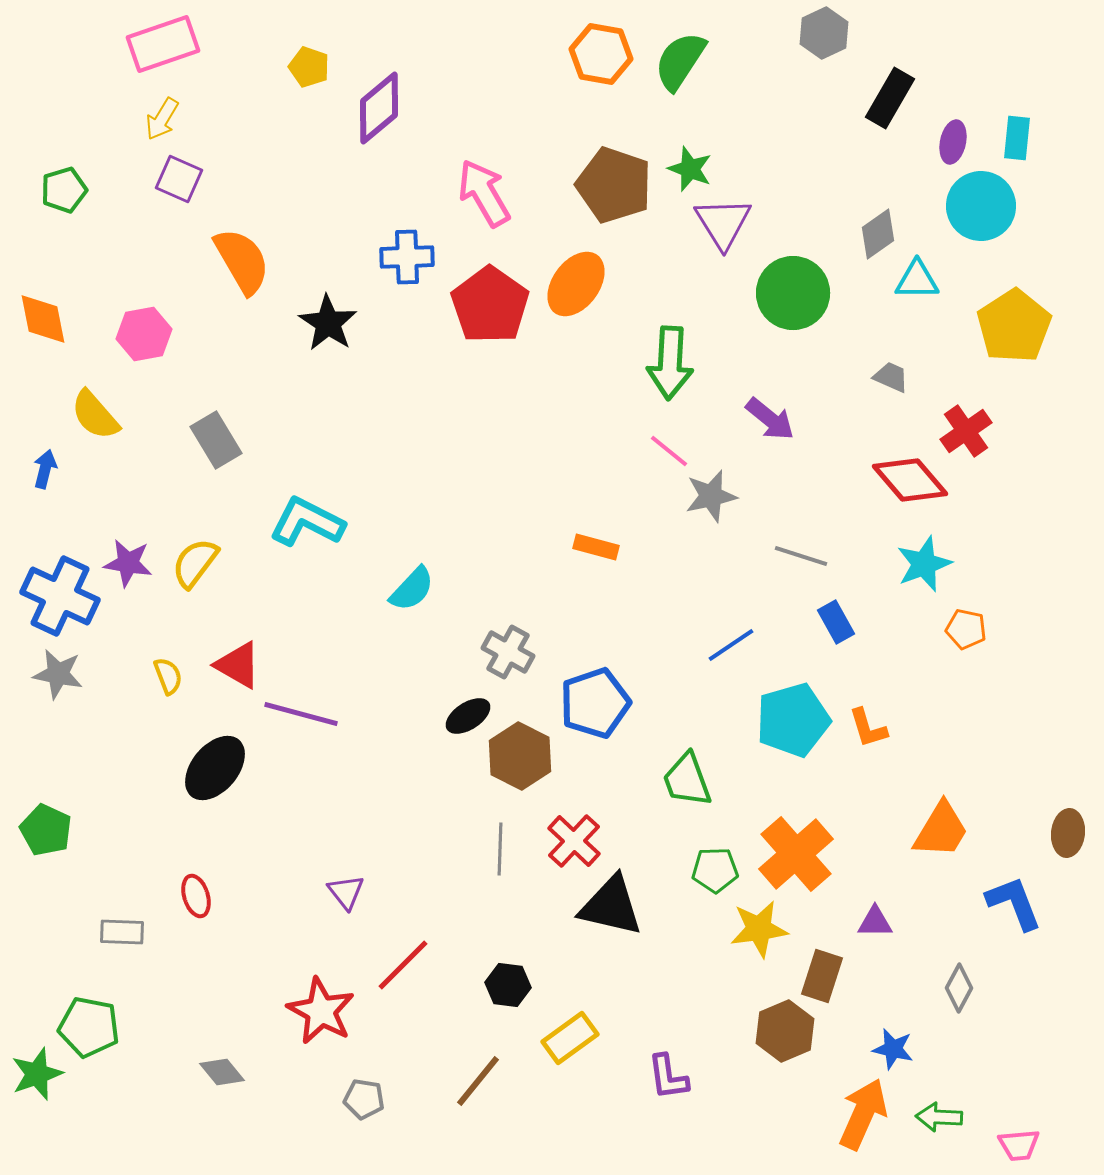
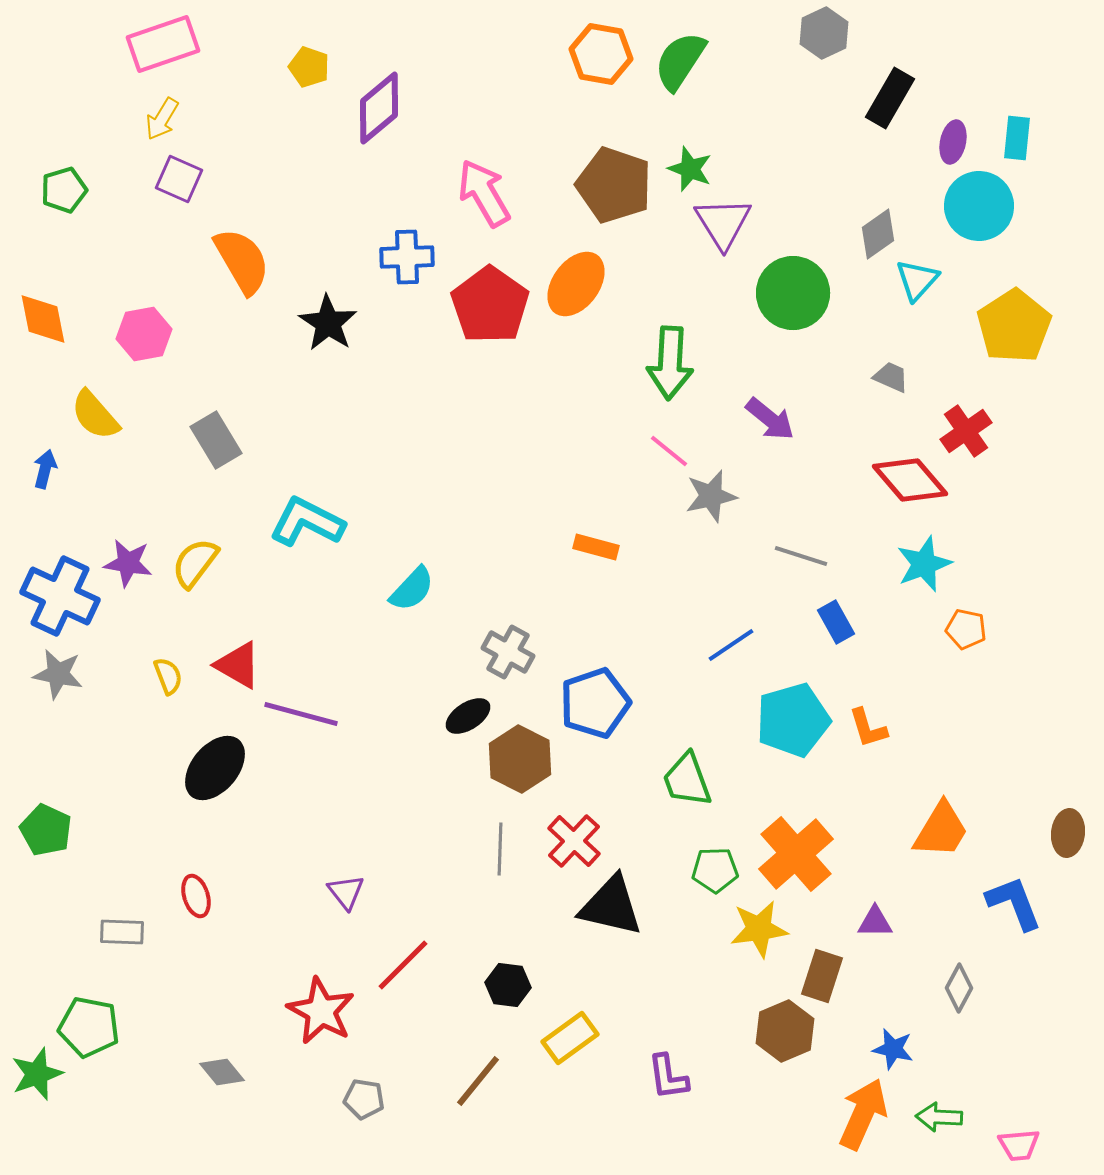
cyan circle at (981, 206): moved 2 px left
cyan triangle at (917, 280): rotated 48 degrees counterclockwise
brown hexagon at (520, 756): moved 3 px down
